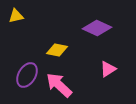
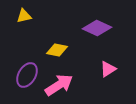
yellow triangle: moved 8 px right
pink arrow: rotated 104 degrees clockwise
